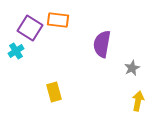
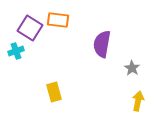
cyan cross: rotated 14 degrees clockwise
gray star: rotated 14 degrees counterclockwise
